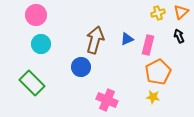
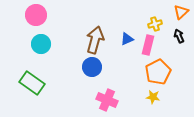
yellow cross: moved 3 px left, 11 px down
blue circle: moved 11 px right
green rectangle: rotated 10 degrees counterclockwise
